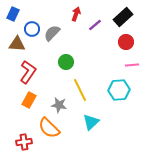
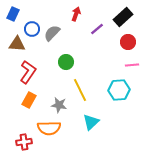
purple line: moved 2 px right, 4 px down
red circle: moved 2 px right
orange semicircle: rotated 45 degrees counterclockwise
